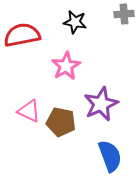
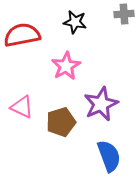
pink triangle: moved 7 px left, 4 px up
brown pentagon: rotated 28 degrees counterclockwise
blue semicircle: moved 1 px left
